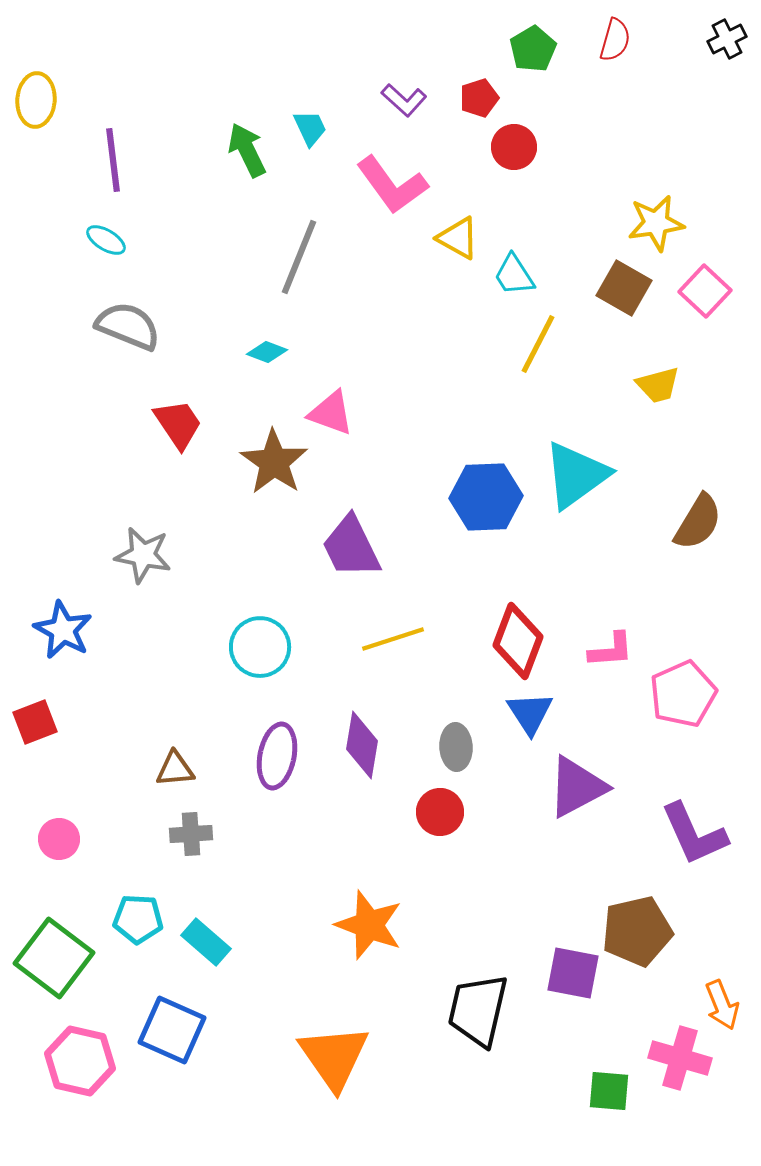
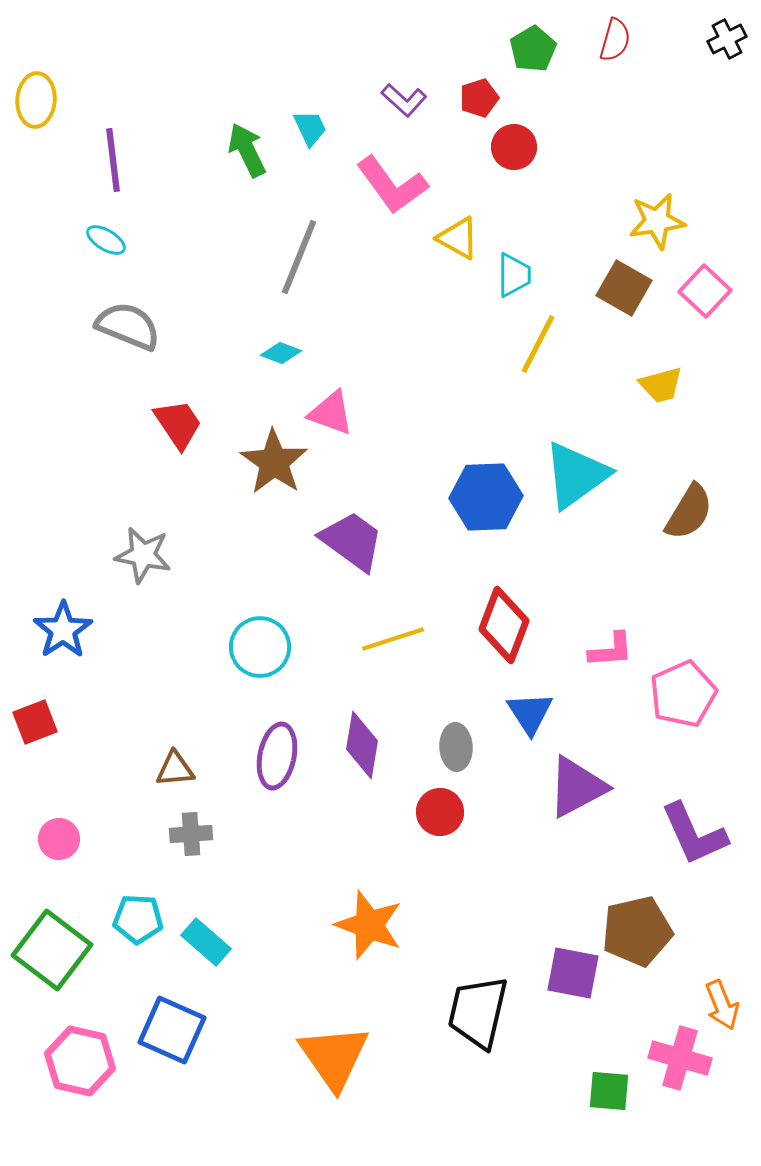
yellow star at (656, 223): moved 1 px right, 2 px up
cyan trapezoid at (514, 275): rotated 147 degrees counterclockwise
cyan diamond at (267, 352): moved 14 px right, 1 px down
yellow trapezoid at (658, 385): moved 3 px right
brown semicircle at (698, 522): moved 9 px left, 10 px up
purple trapezoid at (351, 547): moved 1 px right, 6 px up; rotated 152 degrees clockwise
blue star at (63, 630): rotated 10 degrees clockwise
red diamond at (518, 641): moved 14 px left, 16 px up
green square at (54, 958): moved 2 px left, 8 px up
black trapezoid at (478, 1010): moved 2 px down
